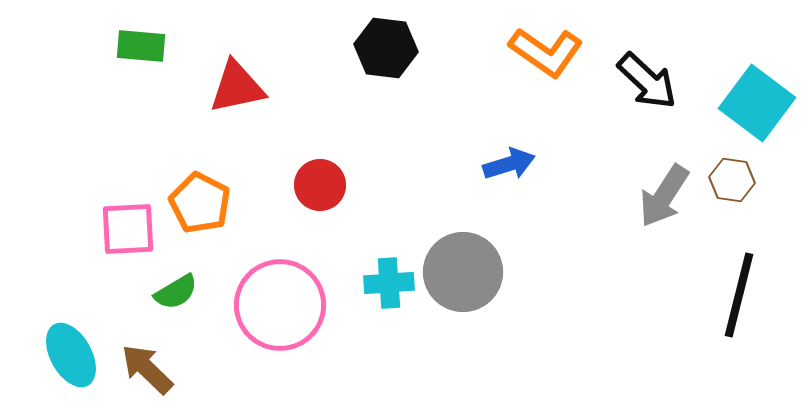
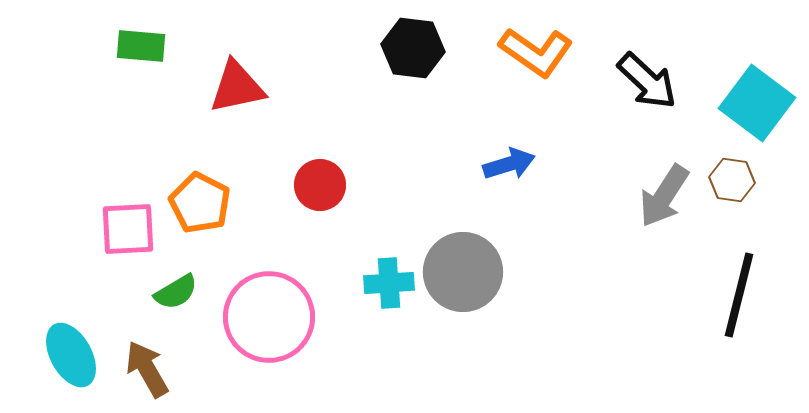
black hexagon: moved 27 px right
orange L-shape: moved 10 px left
pink circle: moved 11 px left, 12 px down
brown arrow: rotated 16 degrees clockwise
